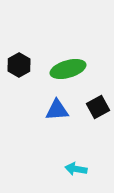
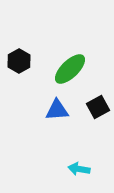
black hexagon: moved 4 px up
green ellipse: moved 2 px right; rotated 28 degrees counterclockwise
cyan arrow: moved 3 px right
